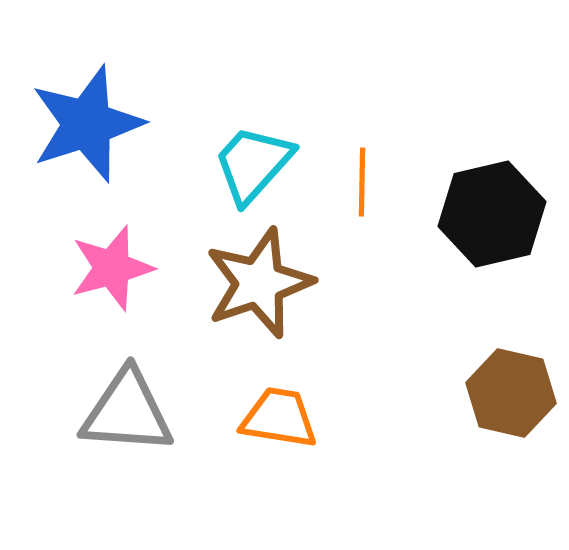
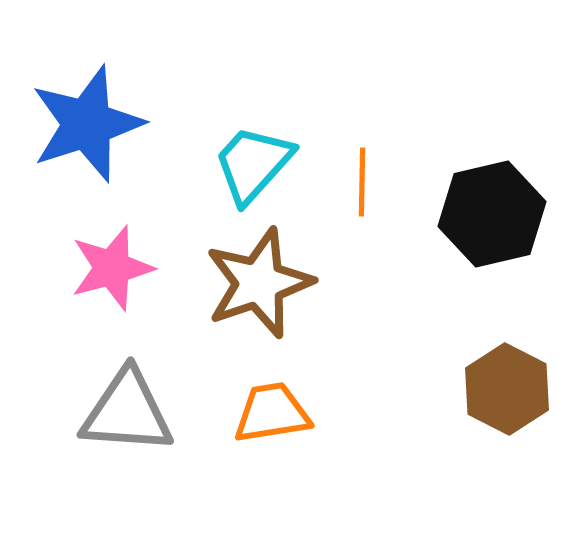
brown hexagon: moved 4 px left, 4 px up; rotated 14 degrees clockwise
orange trapezoid: moved 7 px left, 5 px up; rotated 18 degrees counterclockwise
